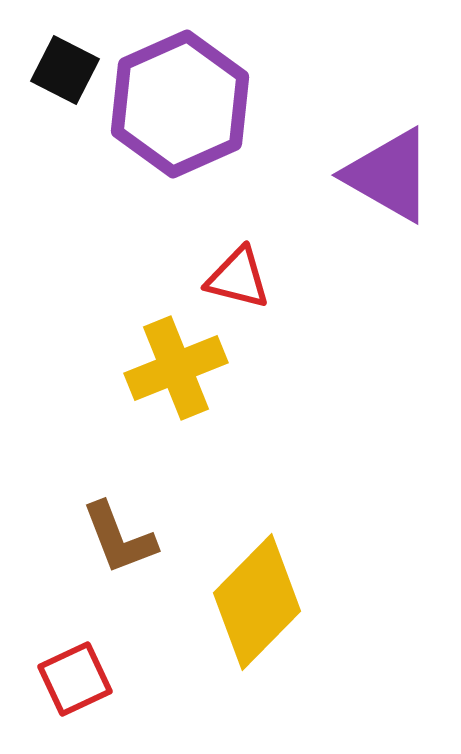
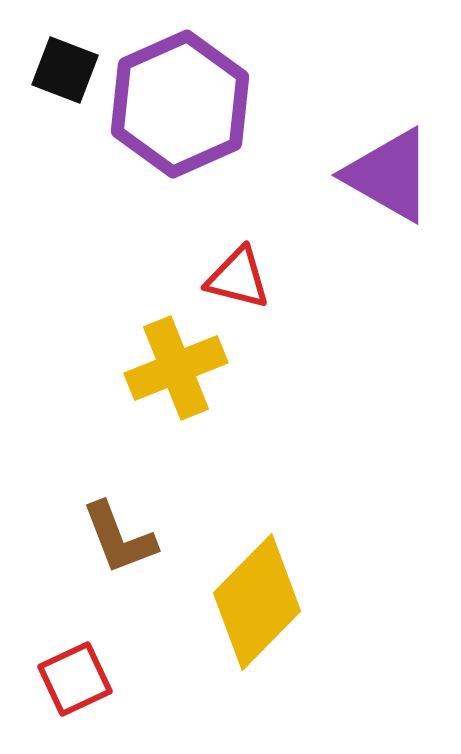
black square: rotated 6 degrees counterclockwise
